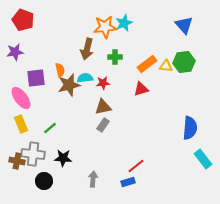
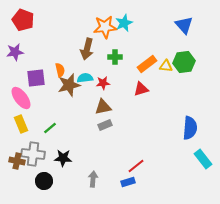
gray rectangle: moved 2 px right; rotated 32 degrees clockwise
